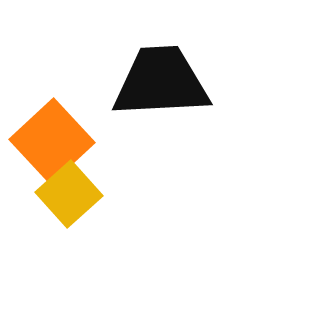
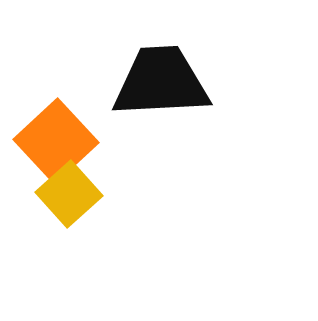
orange square: moved 4 px right
